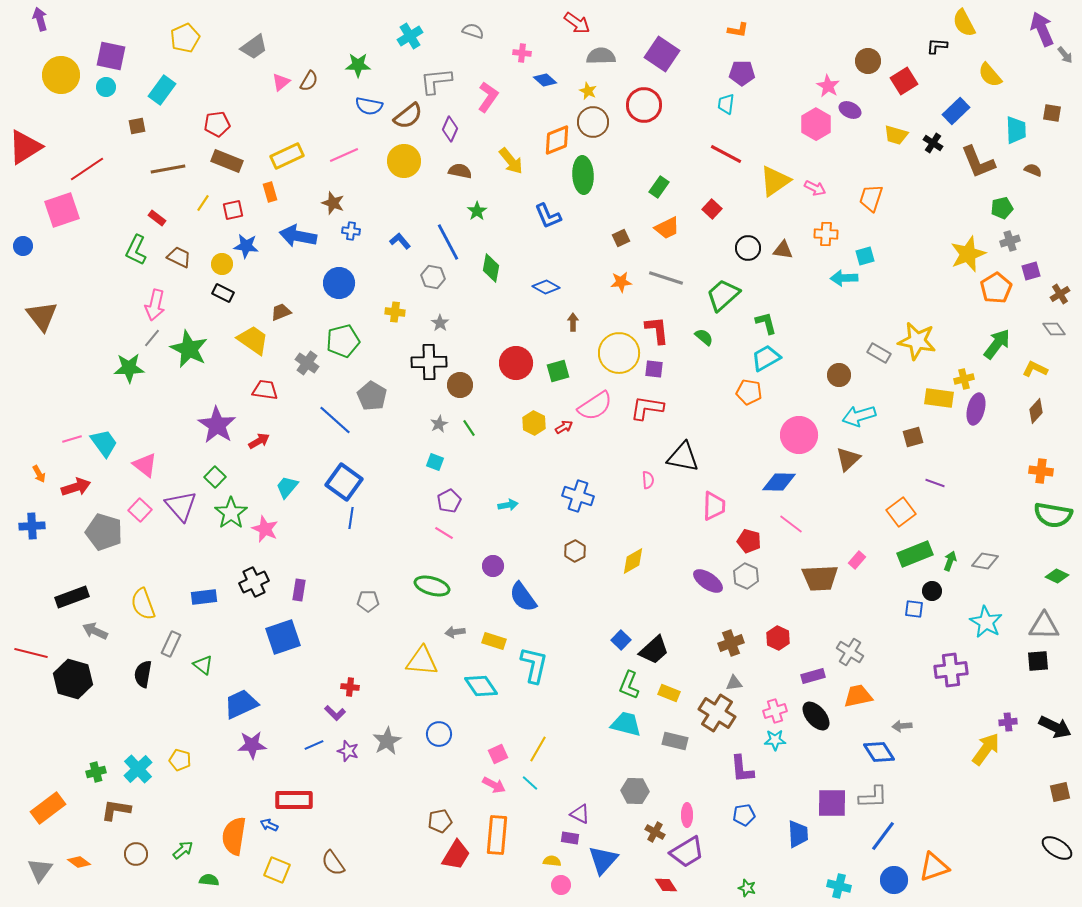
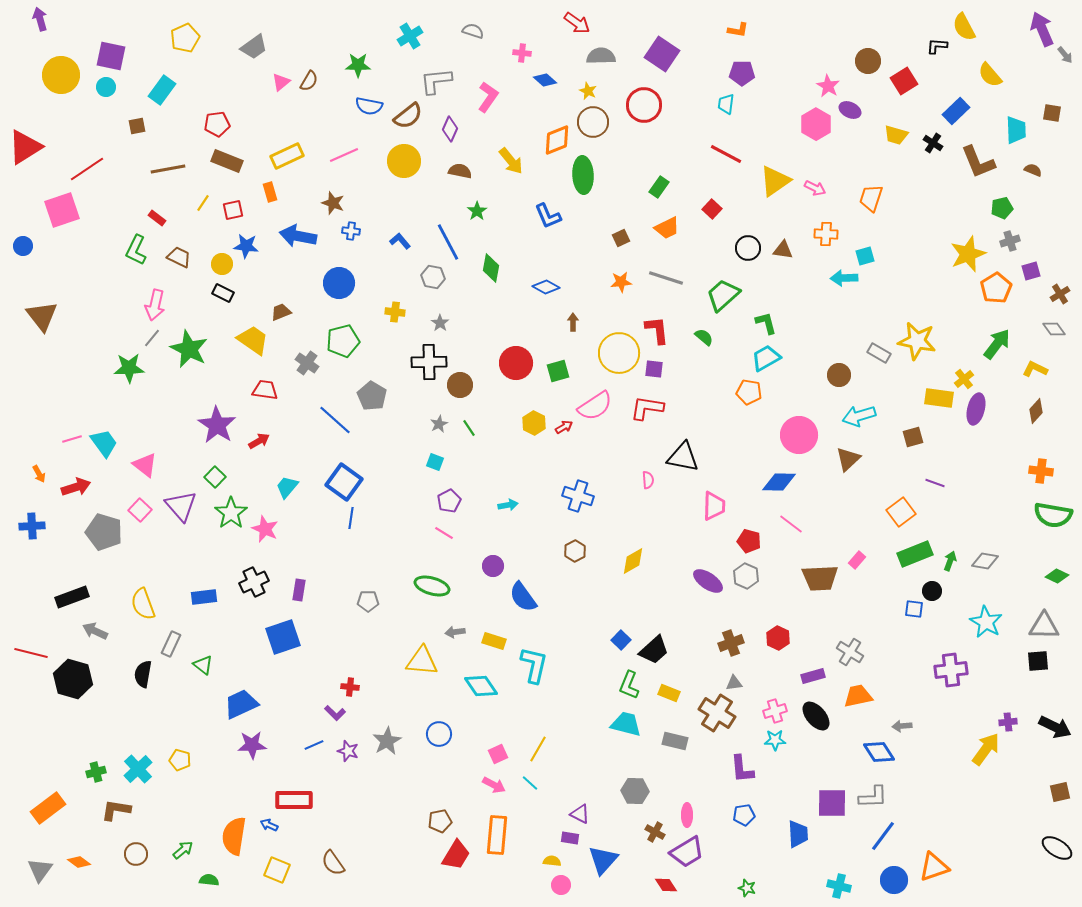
yellow semicircle at (964, 23): moved 4 px down
yellow cross at (964, 379): rotated 24 degrees counterclockwise
